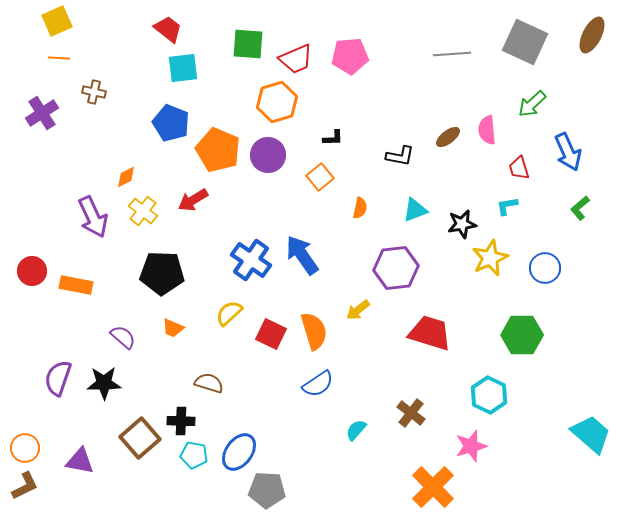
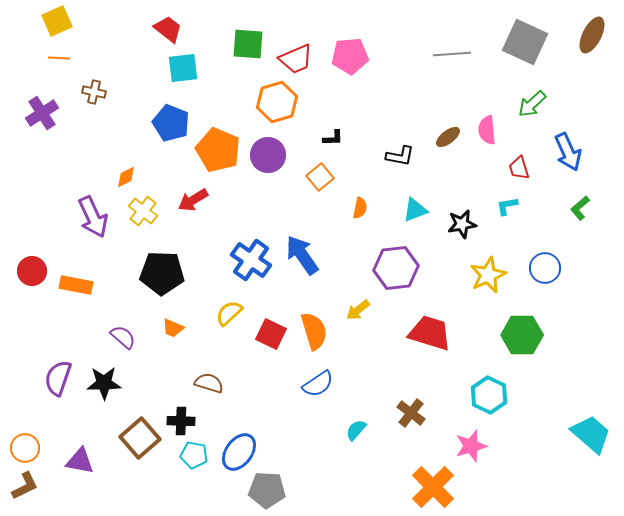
yellow star at (490, 258): moved 2 px left, 17 px down
